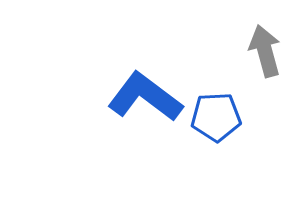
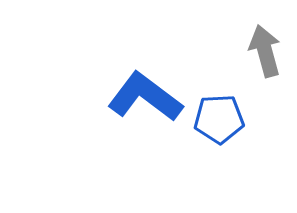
blue pentagon: moved 3 px right, 2 px down
